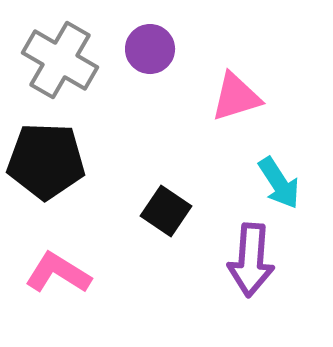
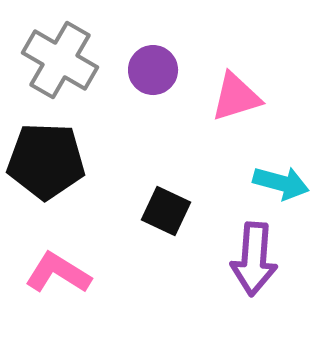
purple circle: moved 3 px right, 21 px down
cyan arrow: moved 2 px right; rotated 42 degrees counterclockwise
black square: rotated 9 degrees counterclockwise
purple arrow: moved 3 px right, 1 px up
